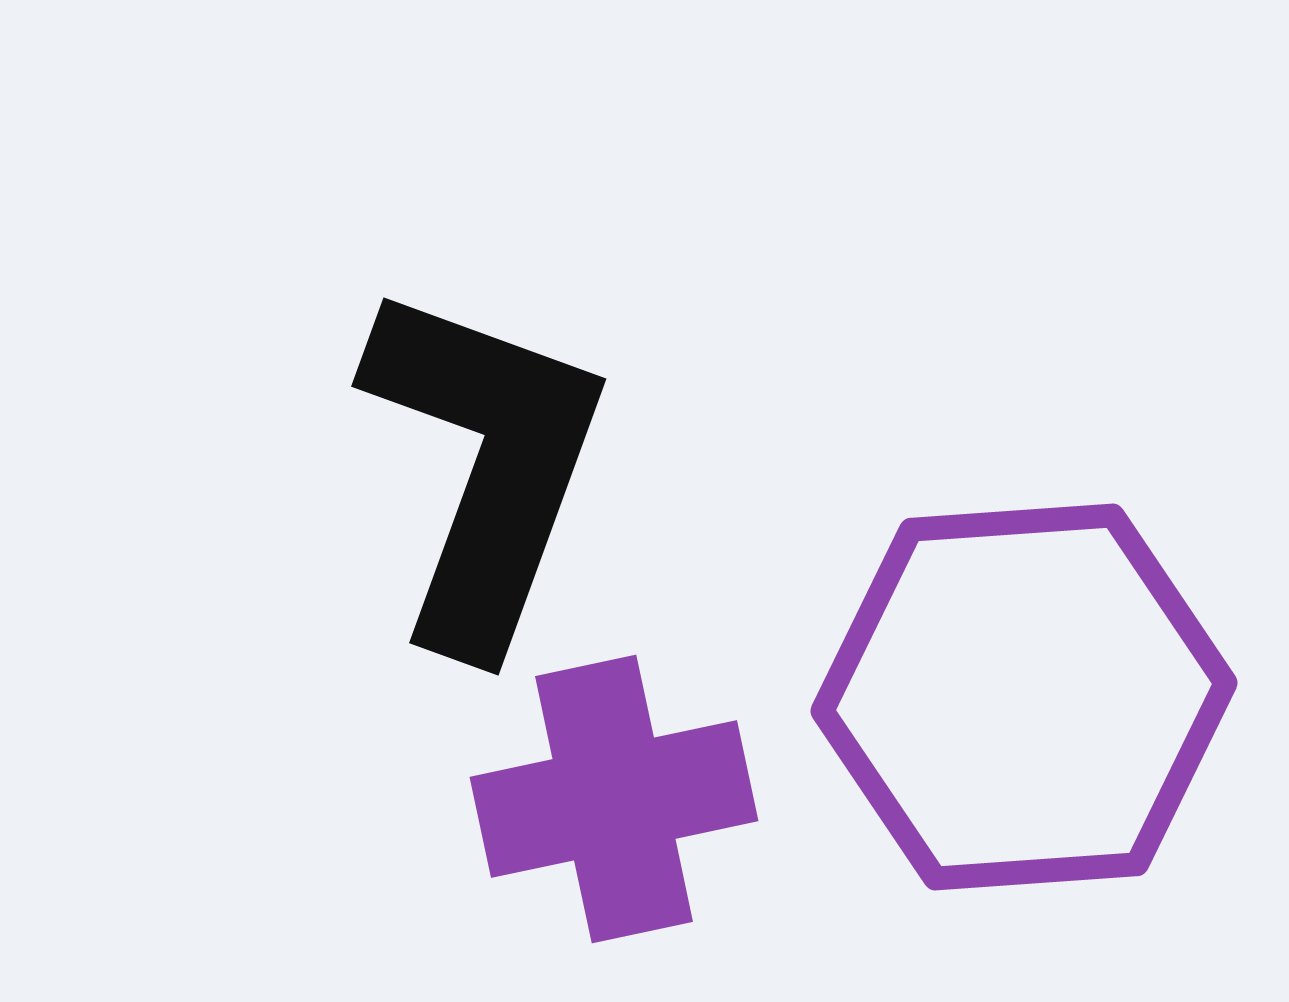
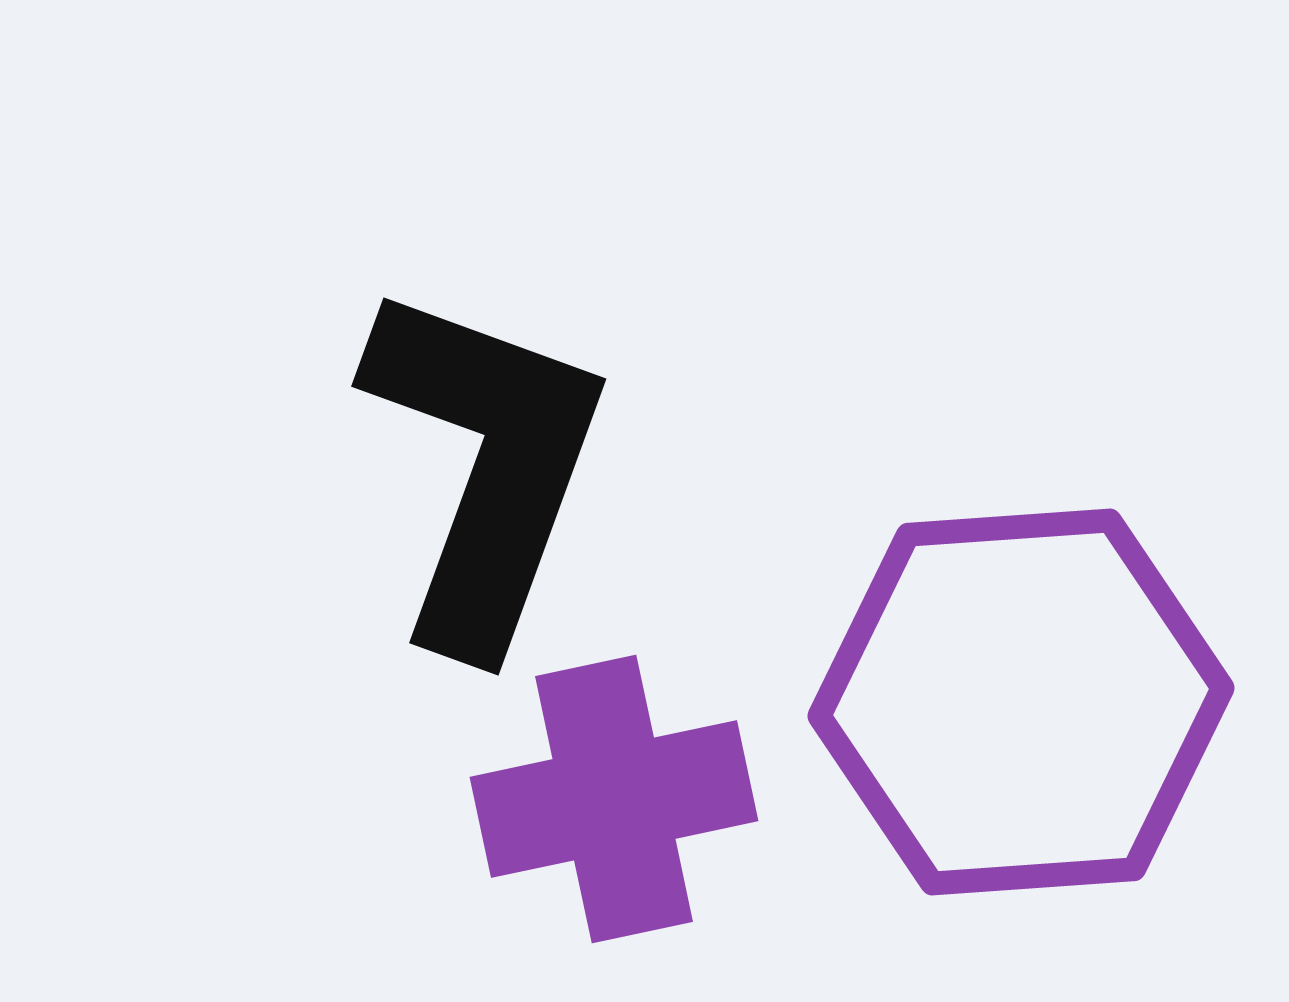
purple hexagon: moved 3 px left, 5 px down
